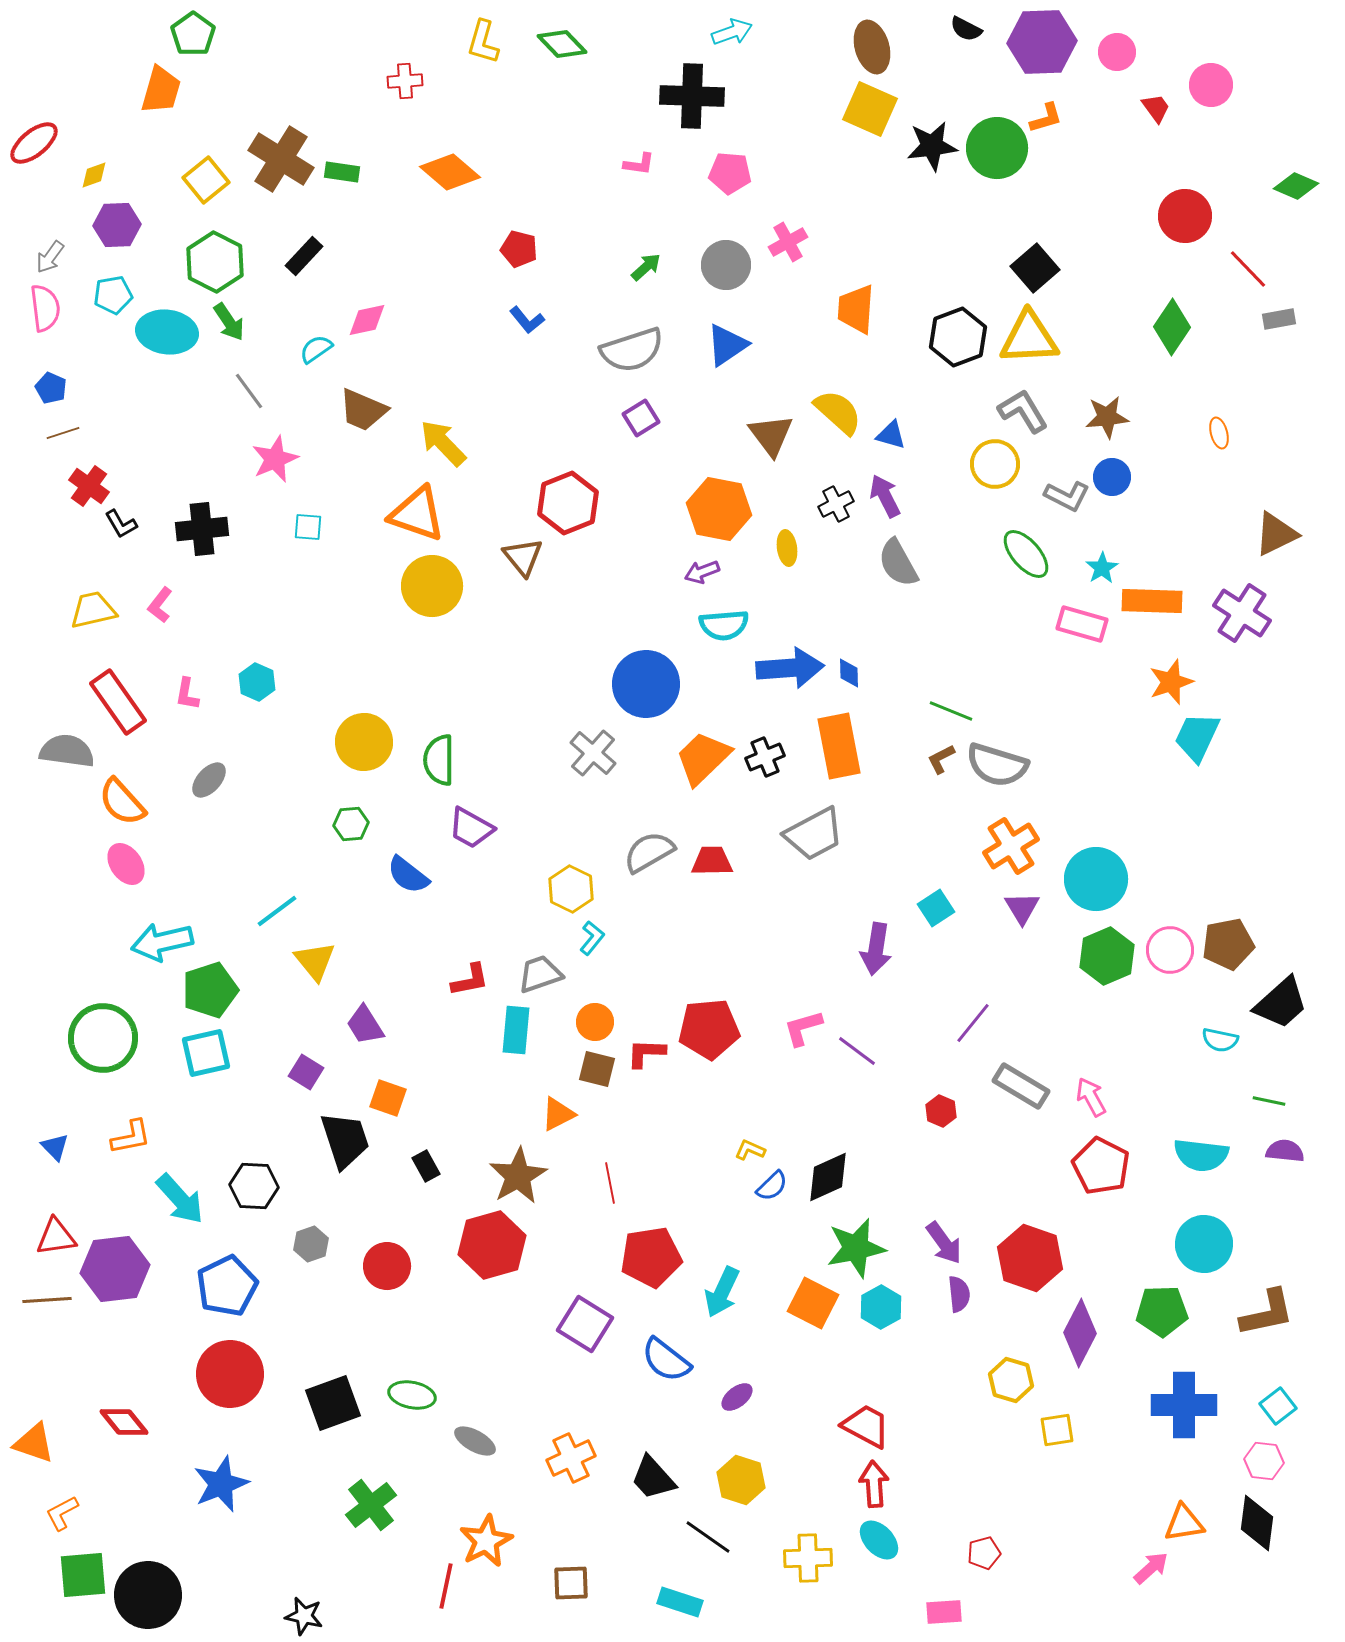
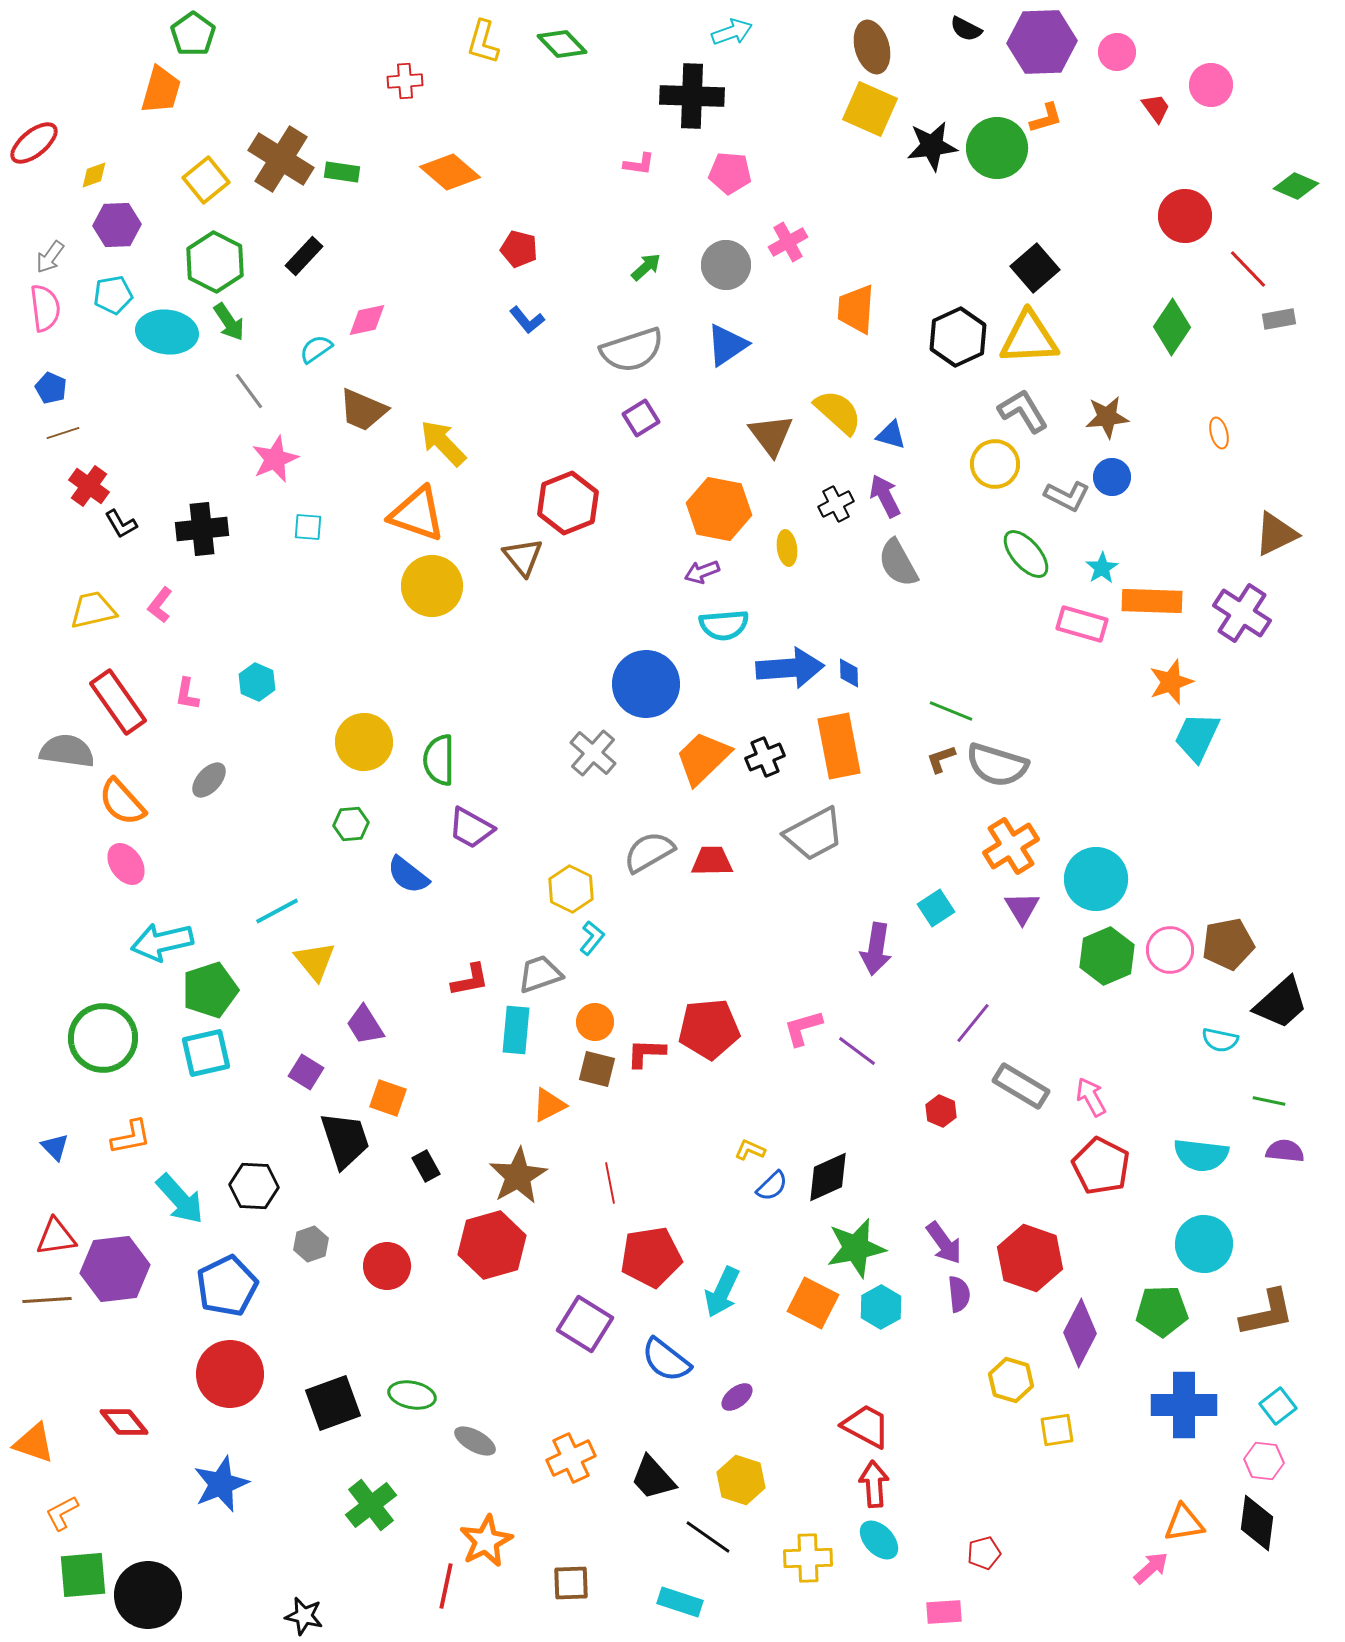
black hexagon at (958, 337): rotated 4 degrees counterclockwise
brown L-shape at (941, 759): rotated 8 degrees clockwise
cyan line at (277, 911): rotated 9 degrees clockwise
orange triangle at (558, 1114): moved 9 px left, 9 px up
